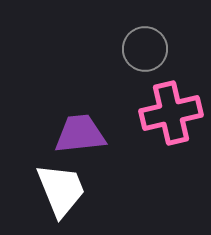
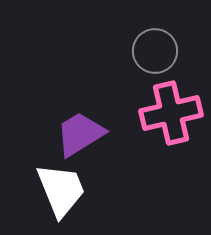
gray circle: moved 10 px right, 2 px down
purple trapezoid: rotated 26 degrees counterclockwise
